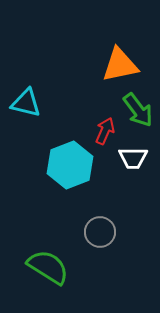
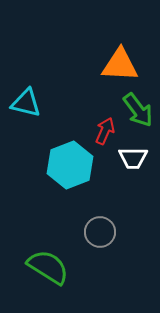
orange triangle: rotated 15 degrees clockwise
